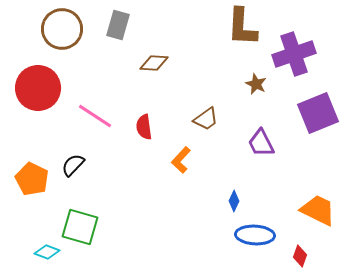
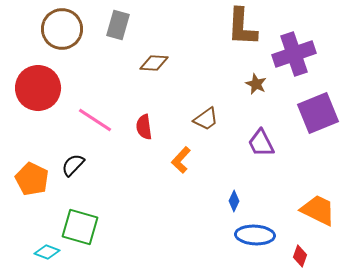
pink line: moved 4 px down
